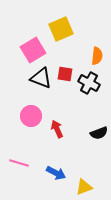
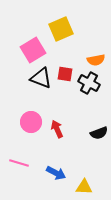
orange semicircle: moved 1 px left, 4 px down; rotated 72 degrees clockwise
pink circle: moved 6 px down
yellow triangle: rotated 24 degrees clockwise
